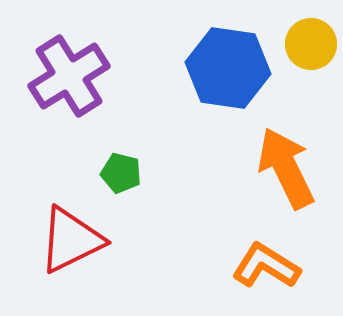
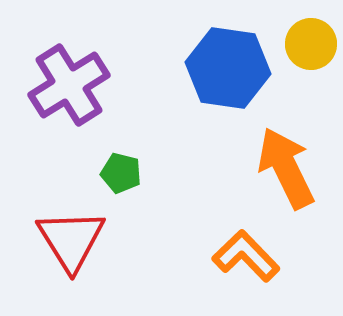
purple cross: moved 9 px down
red triangle: rotated 36 degrees counterclockwise
orange L-shape: moved 20 px left, 10 px up; rotated 14 degrees clockwise
